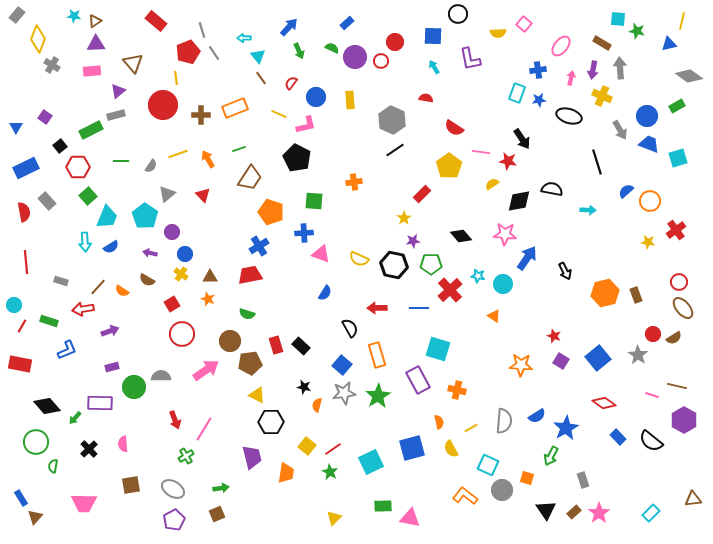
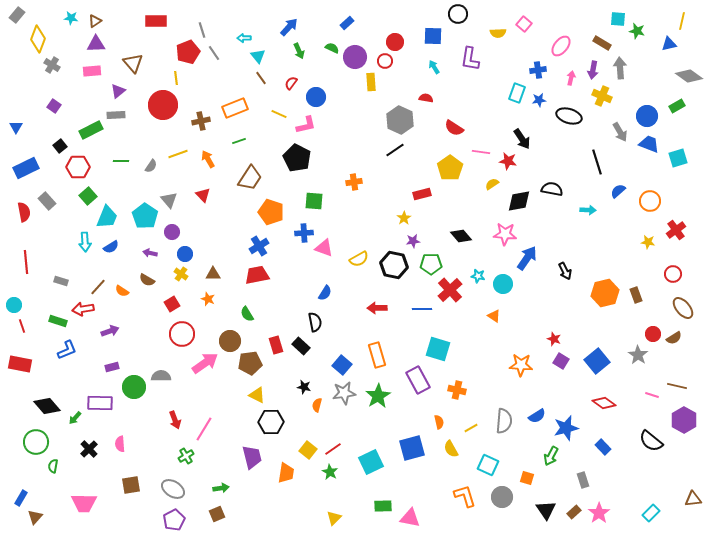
cyan star at (74, 16): moved 3 px left, 2 px down
red rectangle at (156, 21): rotated 40 degrees counterclockwise
purple L-shape at (470, 59): rotated 20 degrees clockwise
red circle at (381, 61): moved 4 px right
yellow rectangle at (350, 100): moved 21 px right, 18 px up
gray rectangle at (116, 115): rotated 12 degrees clockwise
brown cross at (201, 115): moved 6 px down; rotated 12 degrees counterclockwise
purple square at (45, 117): moved 9 px right, 11 px up
gray hexagon at (392, 120): moved 8 px right
gray arrow at (620, 130): moved 2 px down
green line at (239, 149): moved 8 px up
yellow pentagon at (449, 166): moved 1 px right, 2 px down
blue semicircle at (626, 191): moved 8 px left
gray triangle at (167, 194): moved 2 px right, 6 px down; rotated 30 degrees counterclockwise
red rectangle at (422, 194): rotated 30 degrees clockwise
pink triangle at (321, 254): moved 3 px right, 6 px up
yellow semicircle at (359, 259): rotated 54 degrees counterclockwise
red trapezoid at (250, 275): moved 7 px right
brown triangle at (210, 277): moved 3 px right, 3 px up
red circle at (679, 282): moved 6 px left, 8 px up
blue line at (419, 308): moved 3 px right, 1 px down
green semicircle at (247, 314): rotated 42 degrees clockwise
green rectangle at (49, 321): moved 9 px right
red line at (22, 326): rotated 48 degrees counterclockwise
black semicircle at (350, 328): moved 35 px left, 6 px up; rotated 18 degrees clockwise
red star at (554, 336): moved 3 px down
blue square at (598, 358): moved 1 px left, 3 px down
pink arrow at (206, 370): moved 1 px left, 7 px up
blue star at (566, 428): rotated 15 degrees clockwise
blue rectangle at (618, 437): moved 15 px left, 10 px down
pink semicircle at (123, 444): moved 3 px left
yellow square at (307, 446): moved 1 px right, 4 px down
gray circle at (502, 490): moved 7 px down
orange L-shape at (465, 496): rotated 35 degrees clockwise
blue rectangle at (21, 498): rotated 63 degrees clockwise
